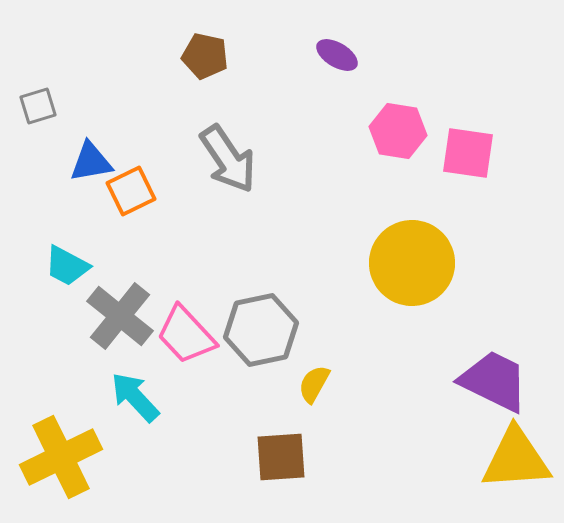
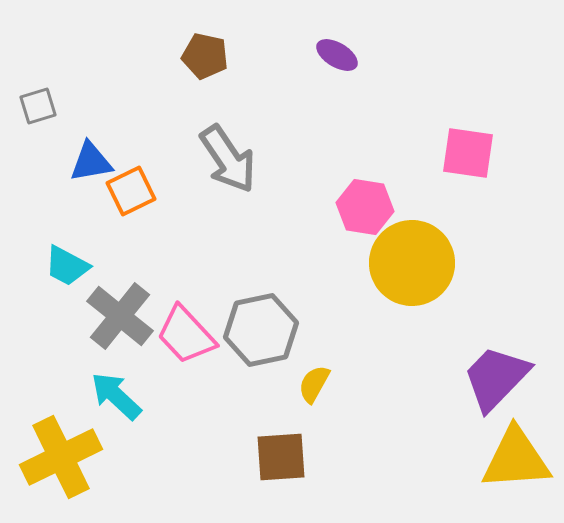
pink hexagon: moved 33 px left, 76 px down
purple trapezoid: moved 2 px right, 3 px up; rotated 72 degrees counterclockwise
cyan arrow: moved 19 px left, 1 px up; rotated 4 degrees counterclockwise
